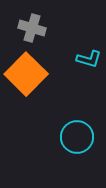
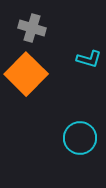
cyan circle: moved 3 px right, 1 px down
